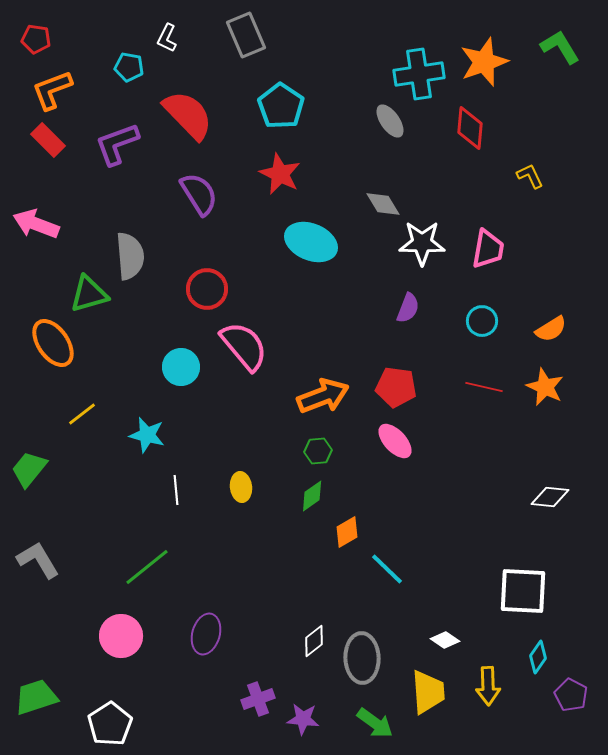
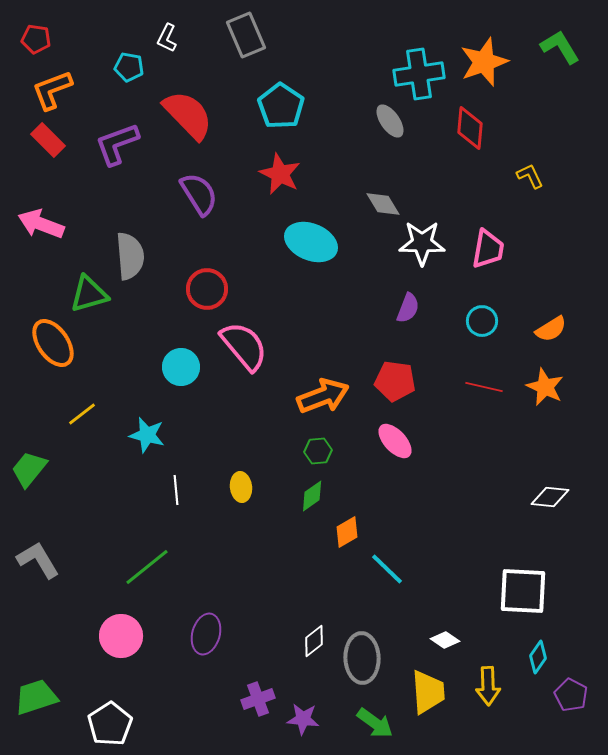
pink arrow at (36, 224): moved 5 px right
red pentagon at (396, 387): moved 1 px left, 6 px up
